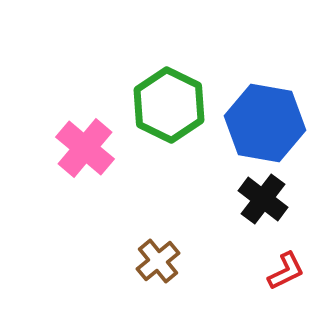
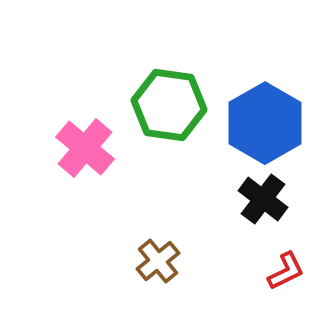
green hexagon: rotated 18 degrees counterclockwise
blue hexagon: rotated 20 degrees clockwise
